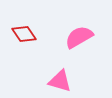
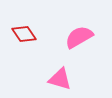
pink triangle: moved 2 px up
